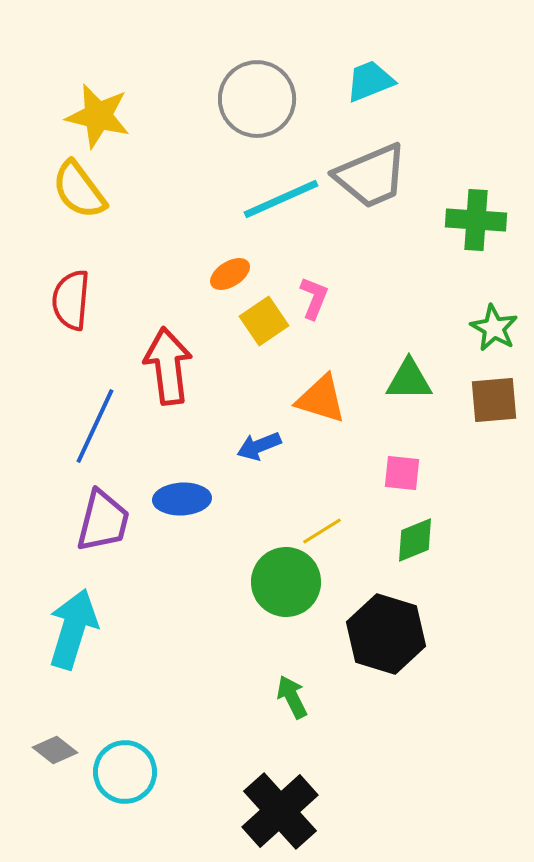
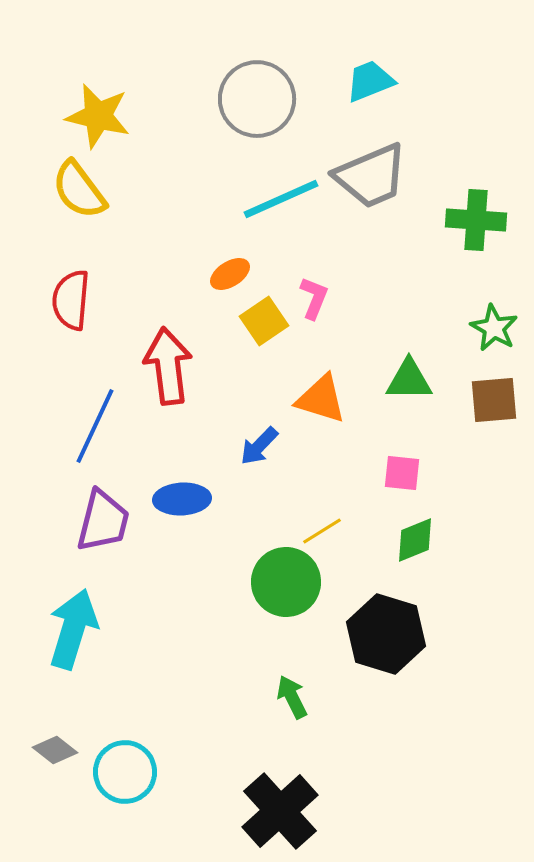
blue arrow: rotated 24 degrees counterclockwise
